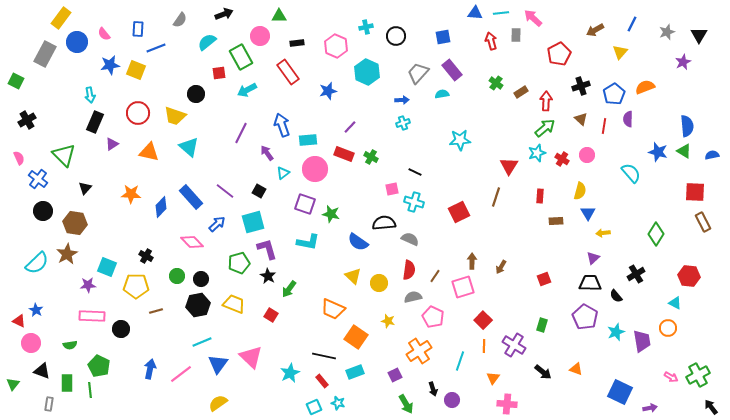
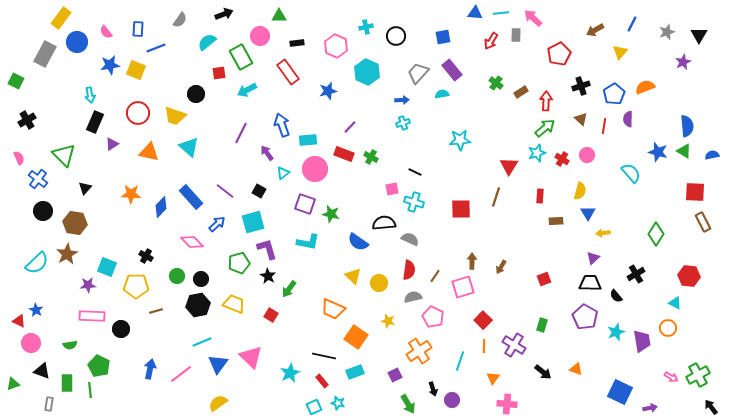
pink semicircle at (104, 34): moved 2 px right, 2 px up
red arrow at (491, 41): rotated 132 degrees counterclockwise
red square at (459, 212): moved 2 px right, 3 px up; rotated 25 degrees clockwise
green triangle at (13, 384): rotated 32 degrees clockwise
green arrow at (406, 404): moved 2 px right
